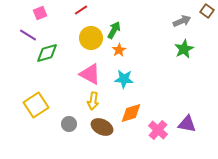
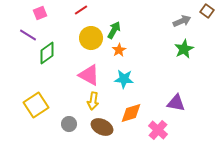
green diamond: rotated 20 degrees counterclockwise
pink triangle: moved 1 px left, 1 px down
purple triangle: moved 11 px left, 21 px up
